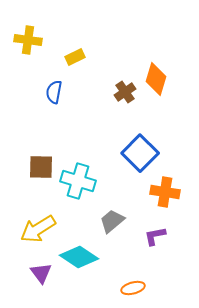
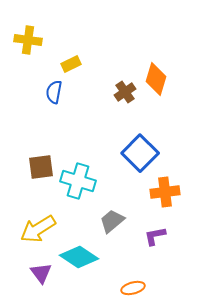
yellow rectangle: moved 4 px left, 7 px down
brown square: rotated 8 degrees counterclockwise
orange cross: rotated 16 degrees counterclockwise
